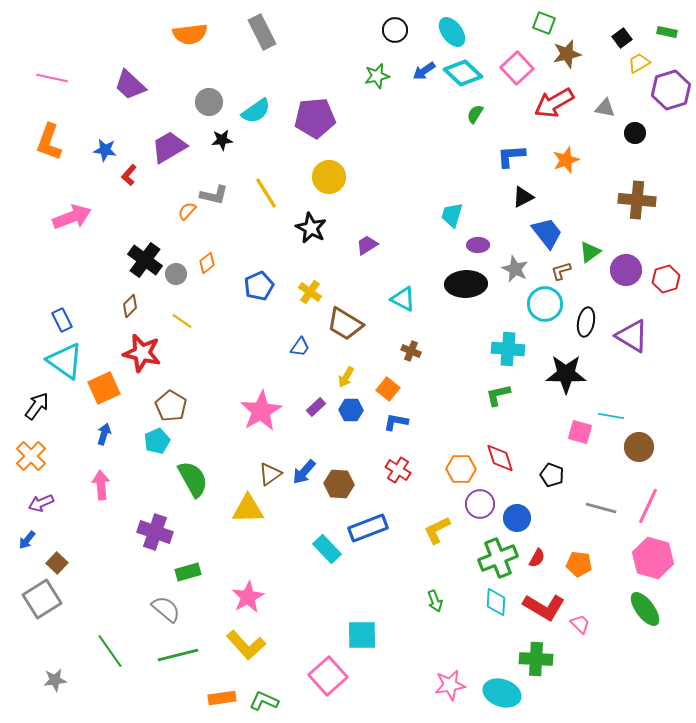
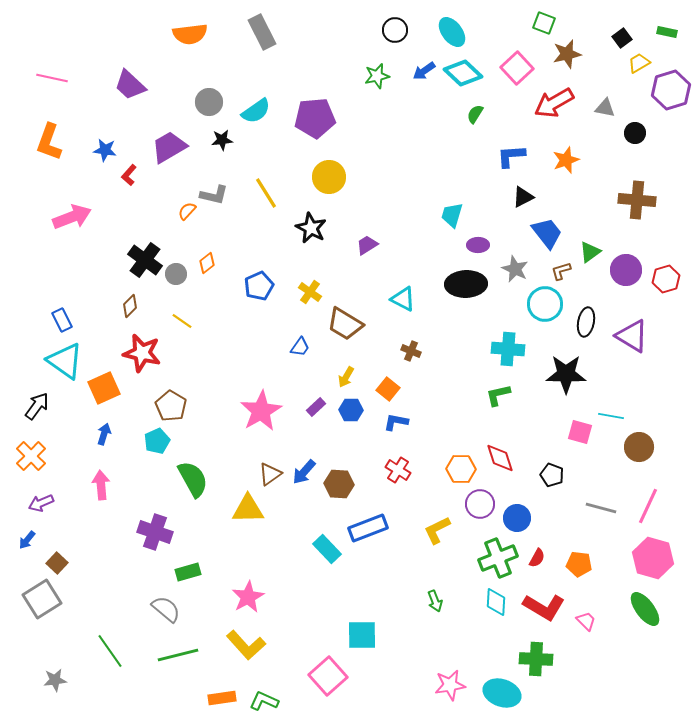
pink trapezoid at (580, 624): moved 6 px right, 3 px up
